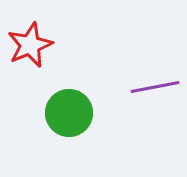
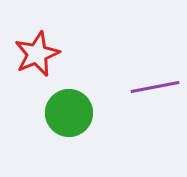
red star: moved 7 px right, 9 px down
